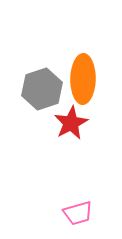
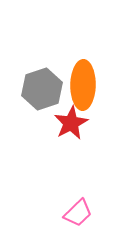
orange ellipse: moved 6 px down
pink trapezoid: rotated 28 degrees counterclockwise
